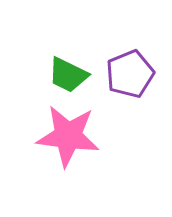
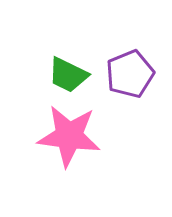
pink star: moved 1 px right
